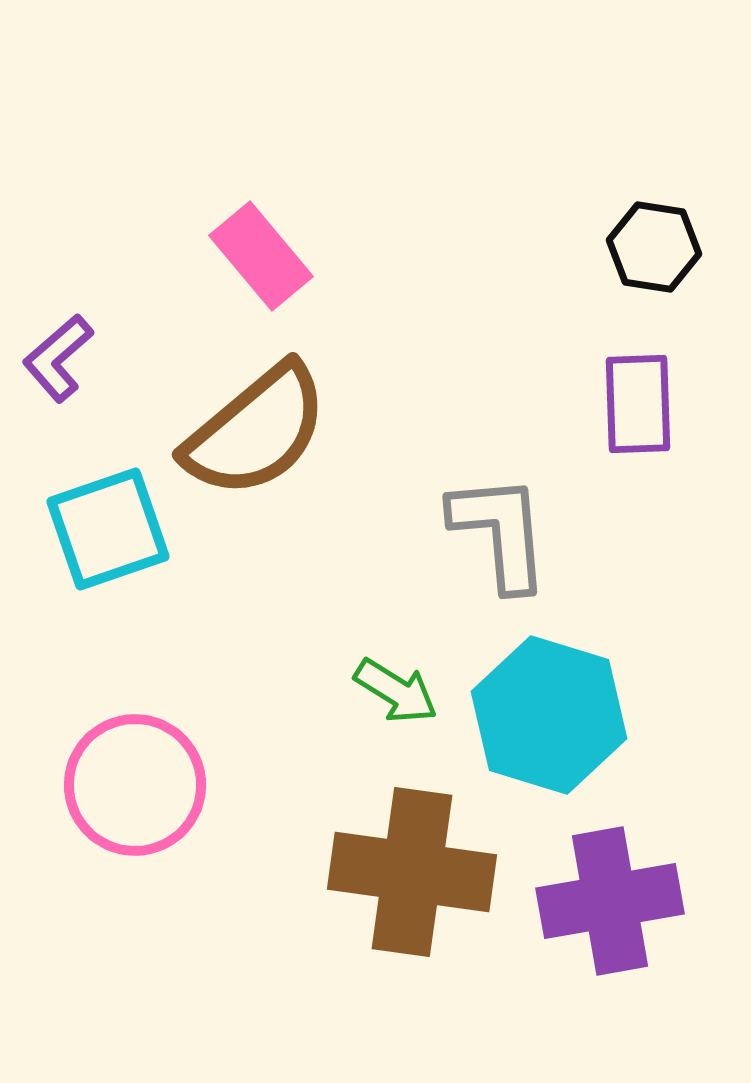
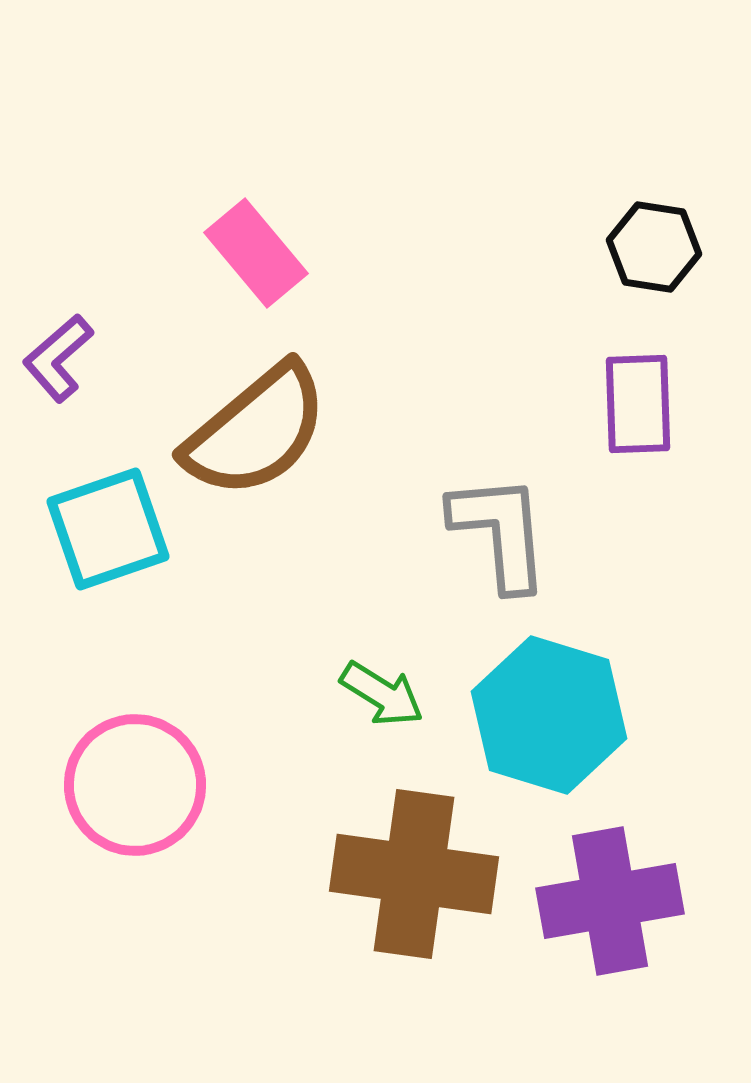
pink rectangle: moved 5 px left, 3 px up
green arrow: moved 14 px left, 3 px down
brown cross: moved 2 px right, 2 px down
